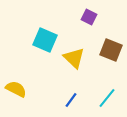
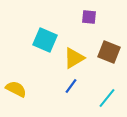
purple square: rotated 21 degrees counterclockwise
brown square: moved 2 px left, 2 px down
yellow triangle: rotated 45 degrees clockwise
blue line: moved 14 px up
